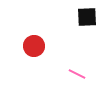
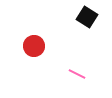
black square: rotated 35 degrees clockwise
